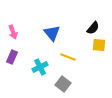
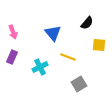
black semicircle: moved 6 px left, 5 px up
blue triangle: moved 1 px right
gray square: moved 16 px right; rotated 21 degrees clockwise
